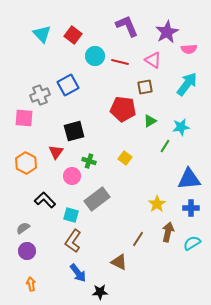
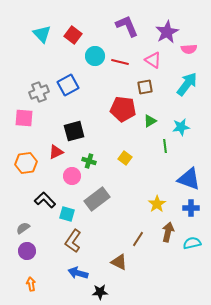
gray cross: moved 1 px left, 3 px up
green line: rotated 40 degrees counterclockwise
red triangle: rotated 28 degrees clockwise
orange hexagon: rotated 25 degrees clockwise
blue triangle: rotated 25 degrees clockwise
cyan square: moved 4 px left, 1 px up
cyan semicircle: rotated 18 degrees clockwise
blue arrow: rotated 144 degrees clockwise
